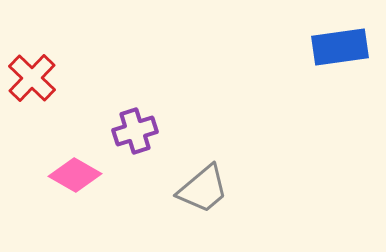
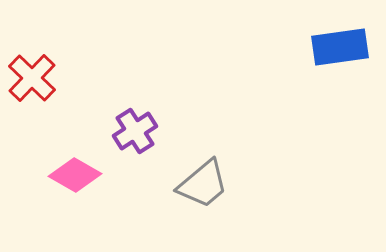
purple cross: rotated 15 degrees counterclockwise
gray trapezoid: moved 5 px up
